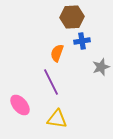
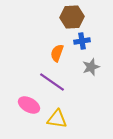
gray star: moved 10 px left
purple line: moved 1 px right; rotated 28 degrees counterclockwise
pink ellipse: moved 9 px right; rotated 20 degrees counterclockwise
